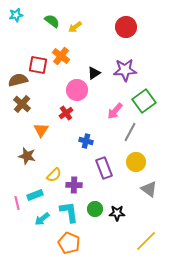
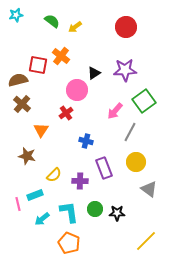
purple cross: moved 6 px right, 4 px up
pink line: moved 1 px right, 1 px down
